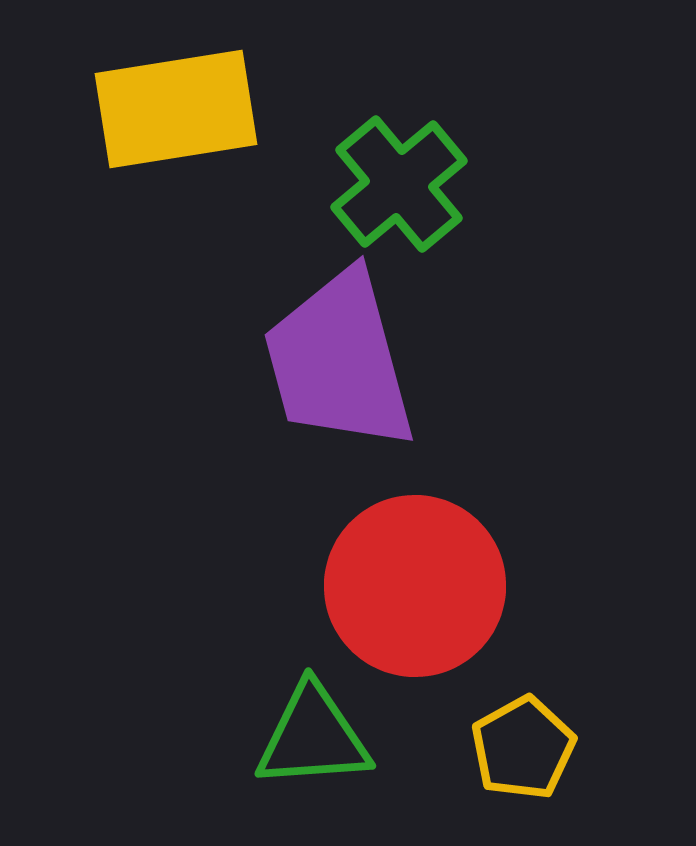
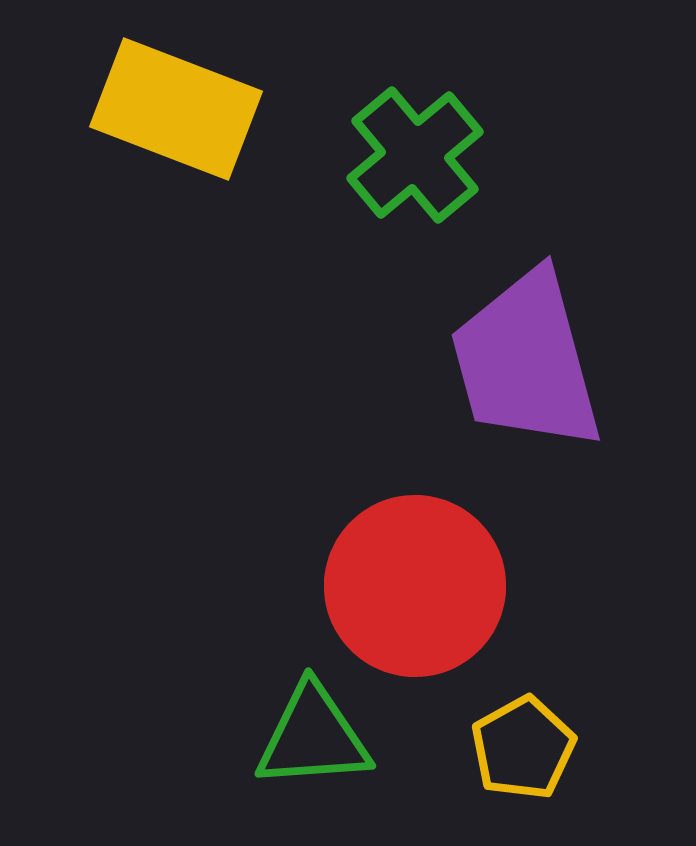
yellow rectangle: rotated 30 degrees clockwise
green cross: moved 16 px right, 29 px up
purple trapezoid: moved 187 px right
